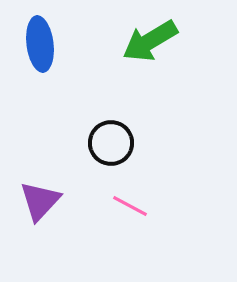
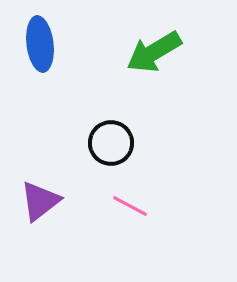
green arrow: moved 4 px right, 11 px down
purple triangle: rotated 9 degrees clockwise
